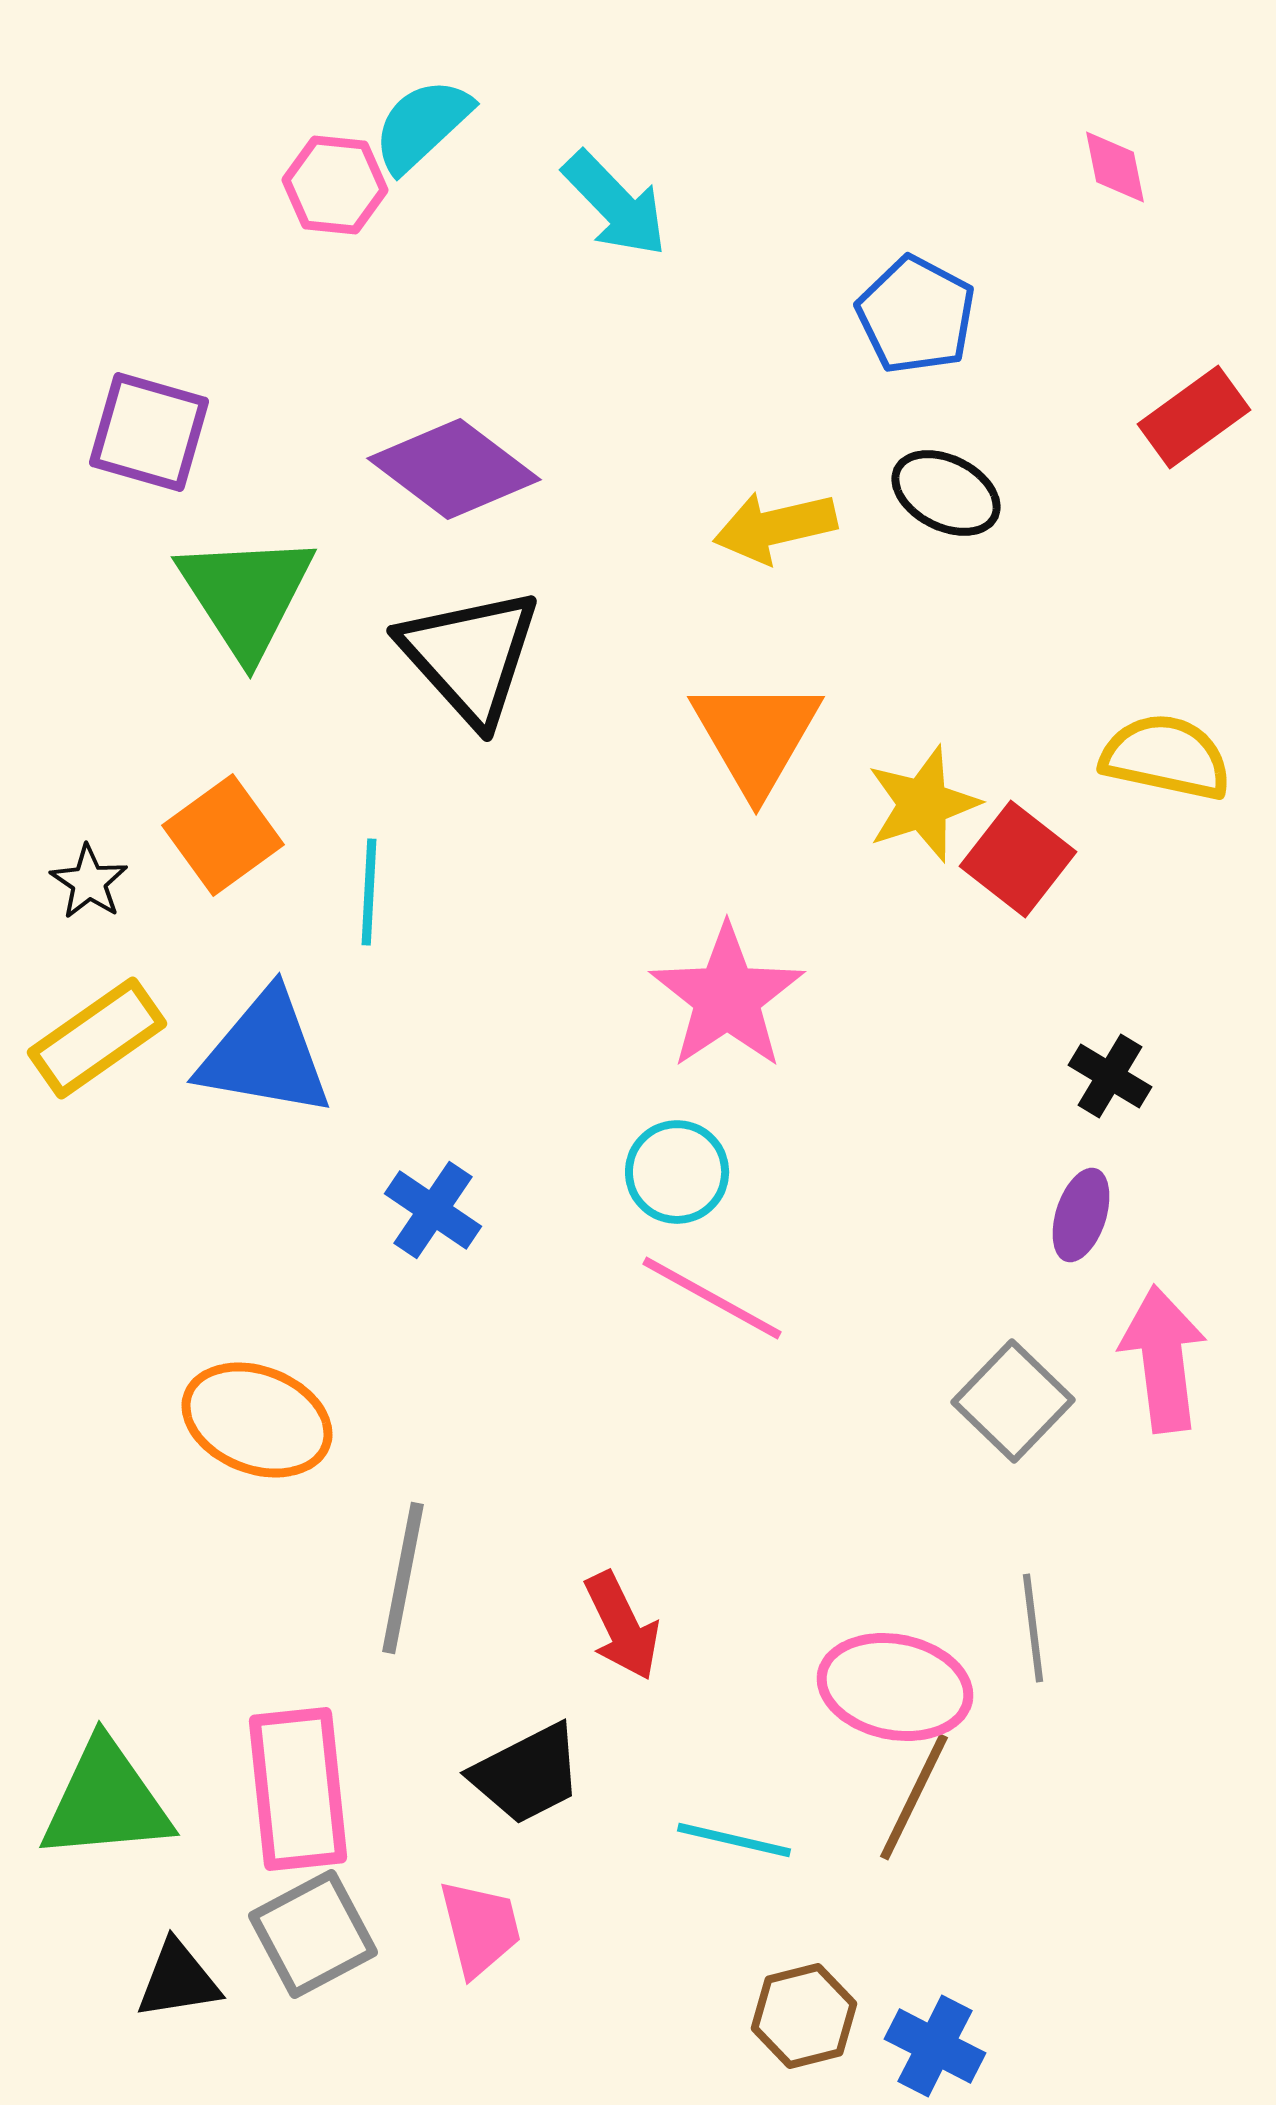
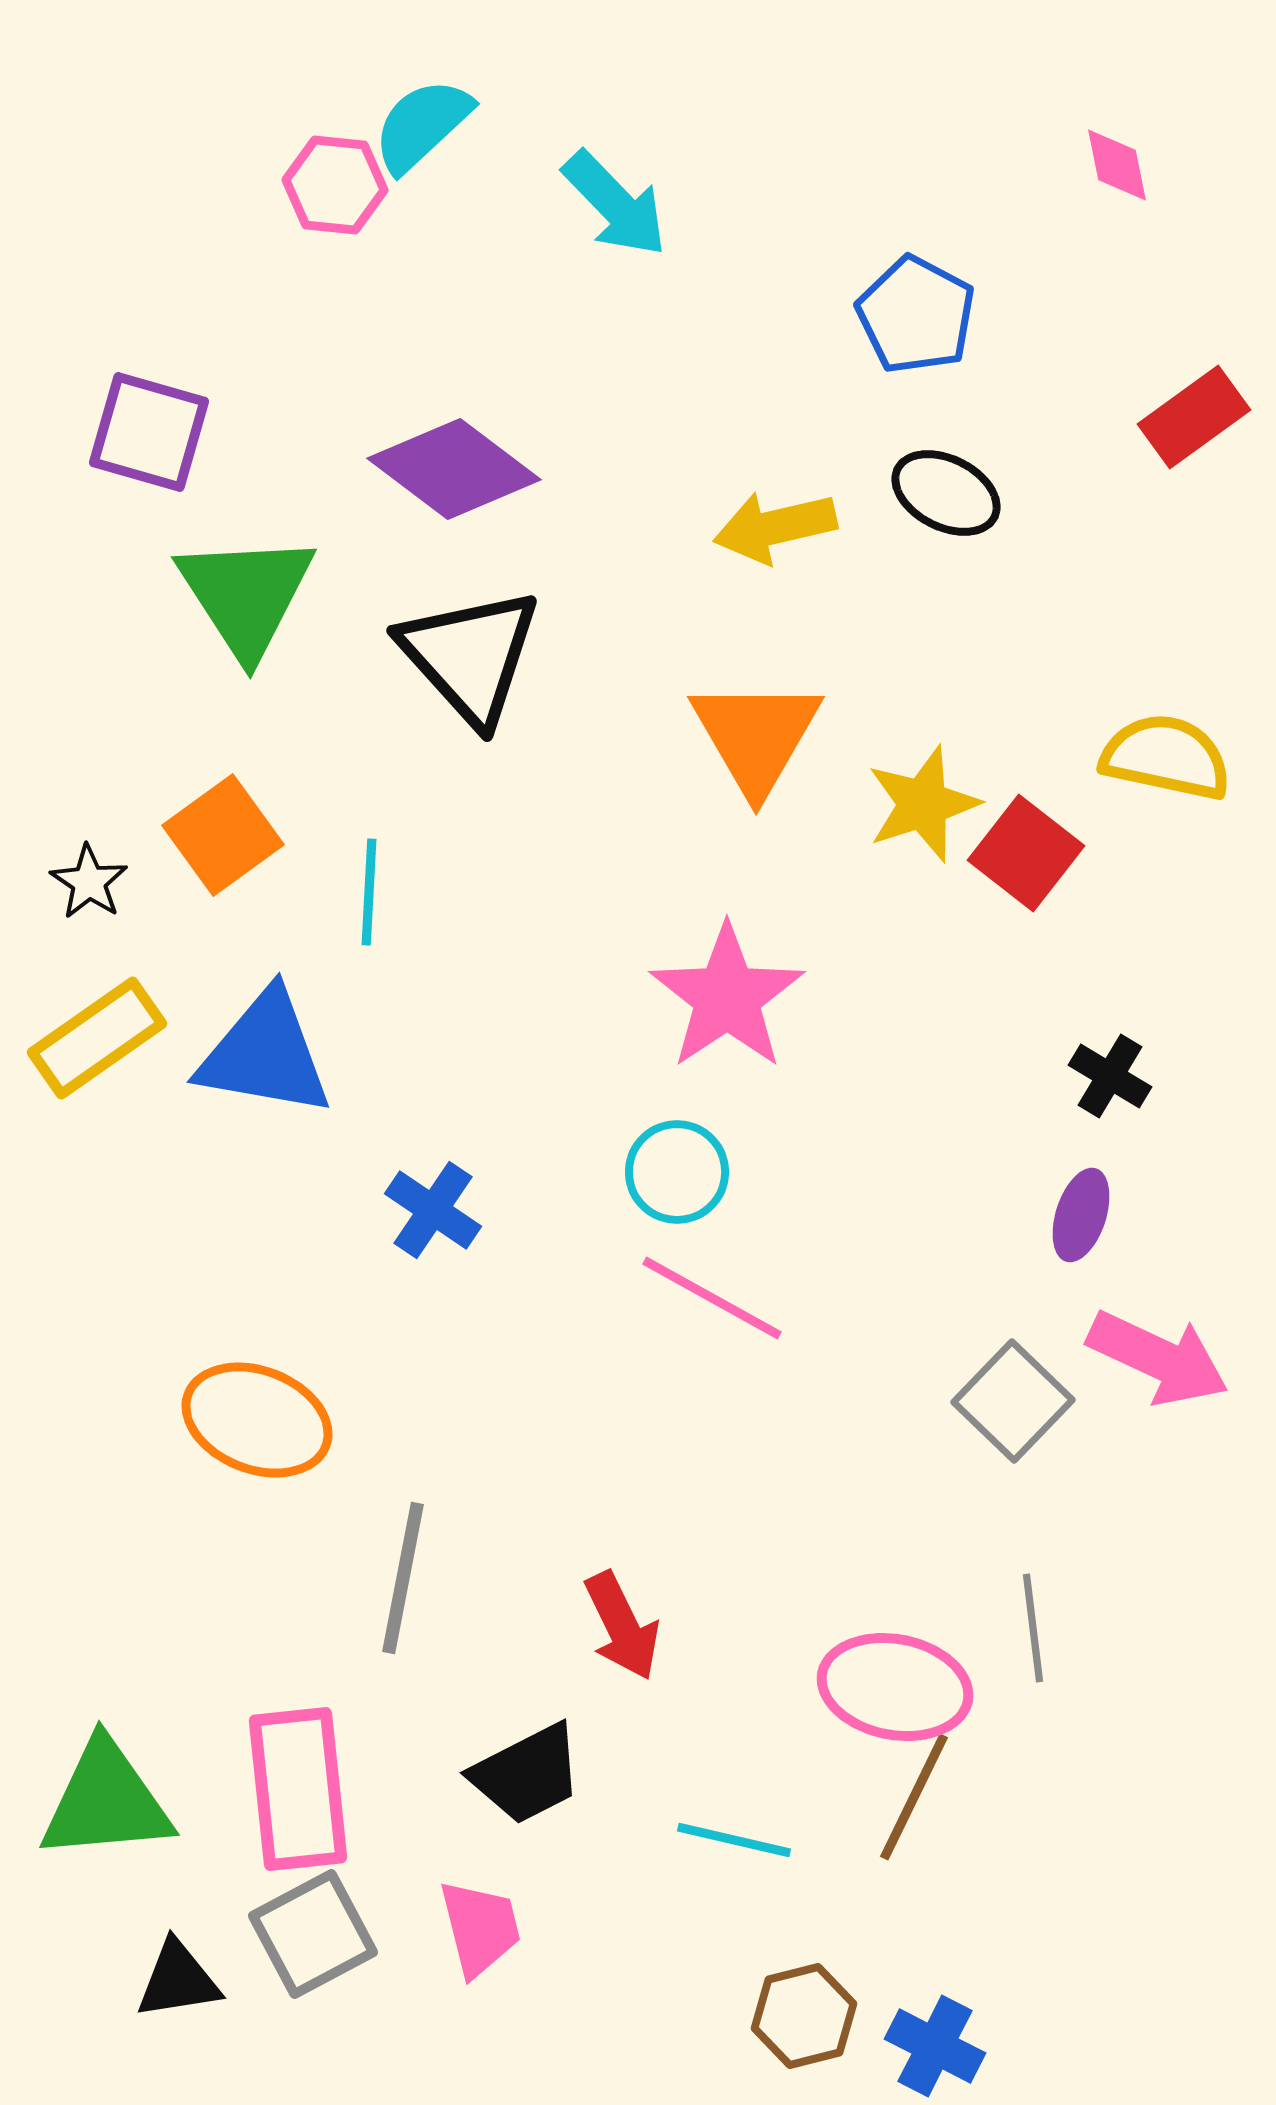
pink diamond at (1115, 167): moved 2 px right, 2 px up
red square at (1018, 859): moved 8 px right, 6 px up
pink arrow at (1163, 1359): moved 5 px left, 1 px up; rotated 122 degrees clockwise
